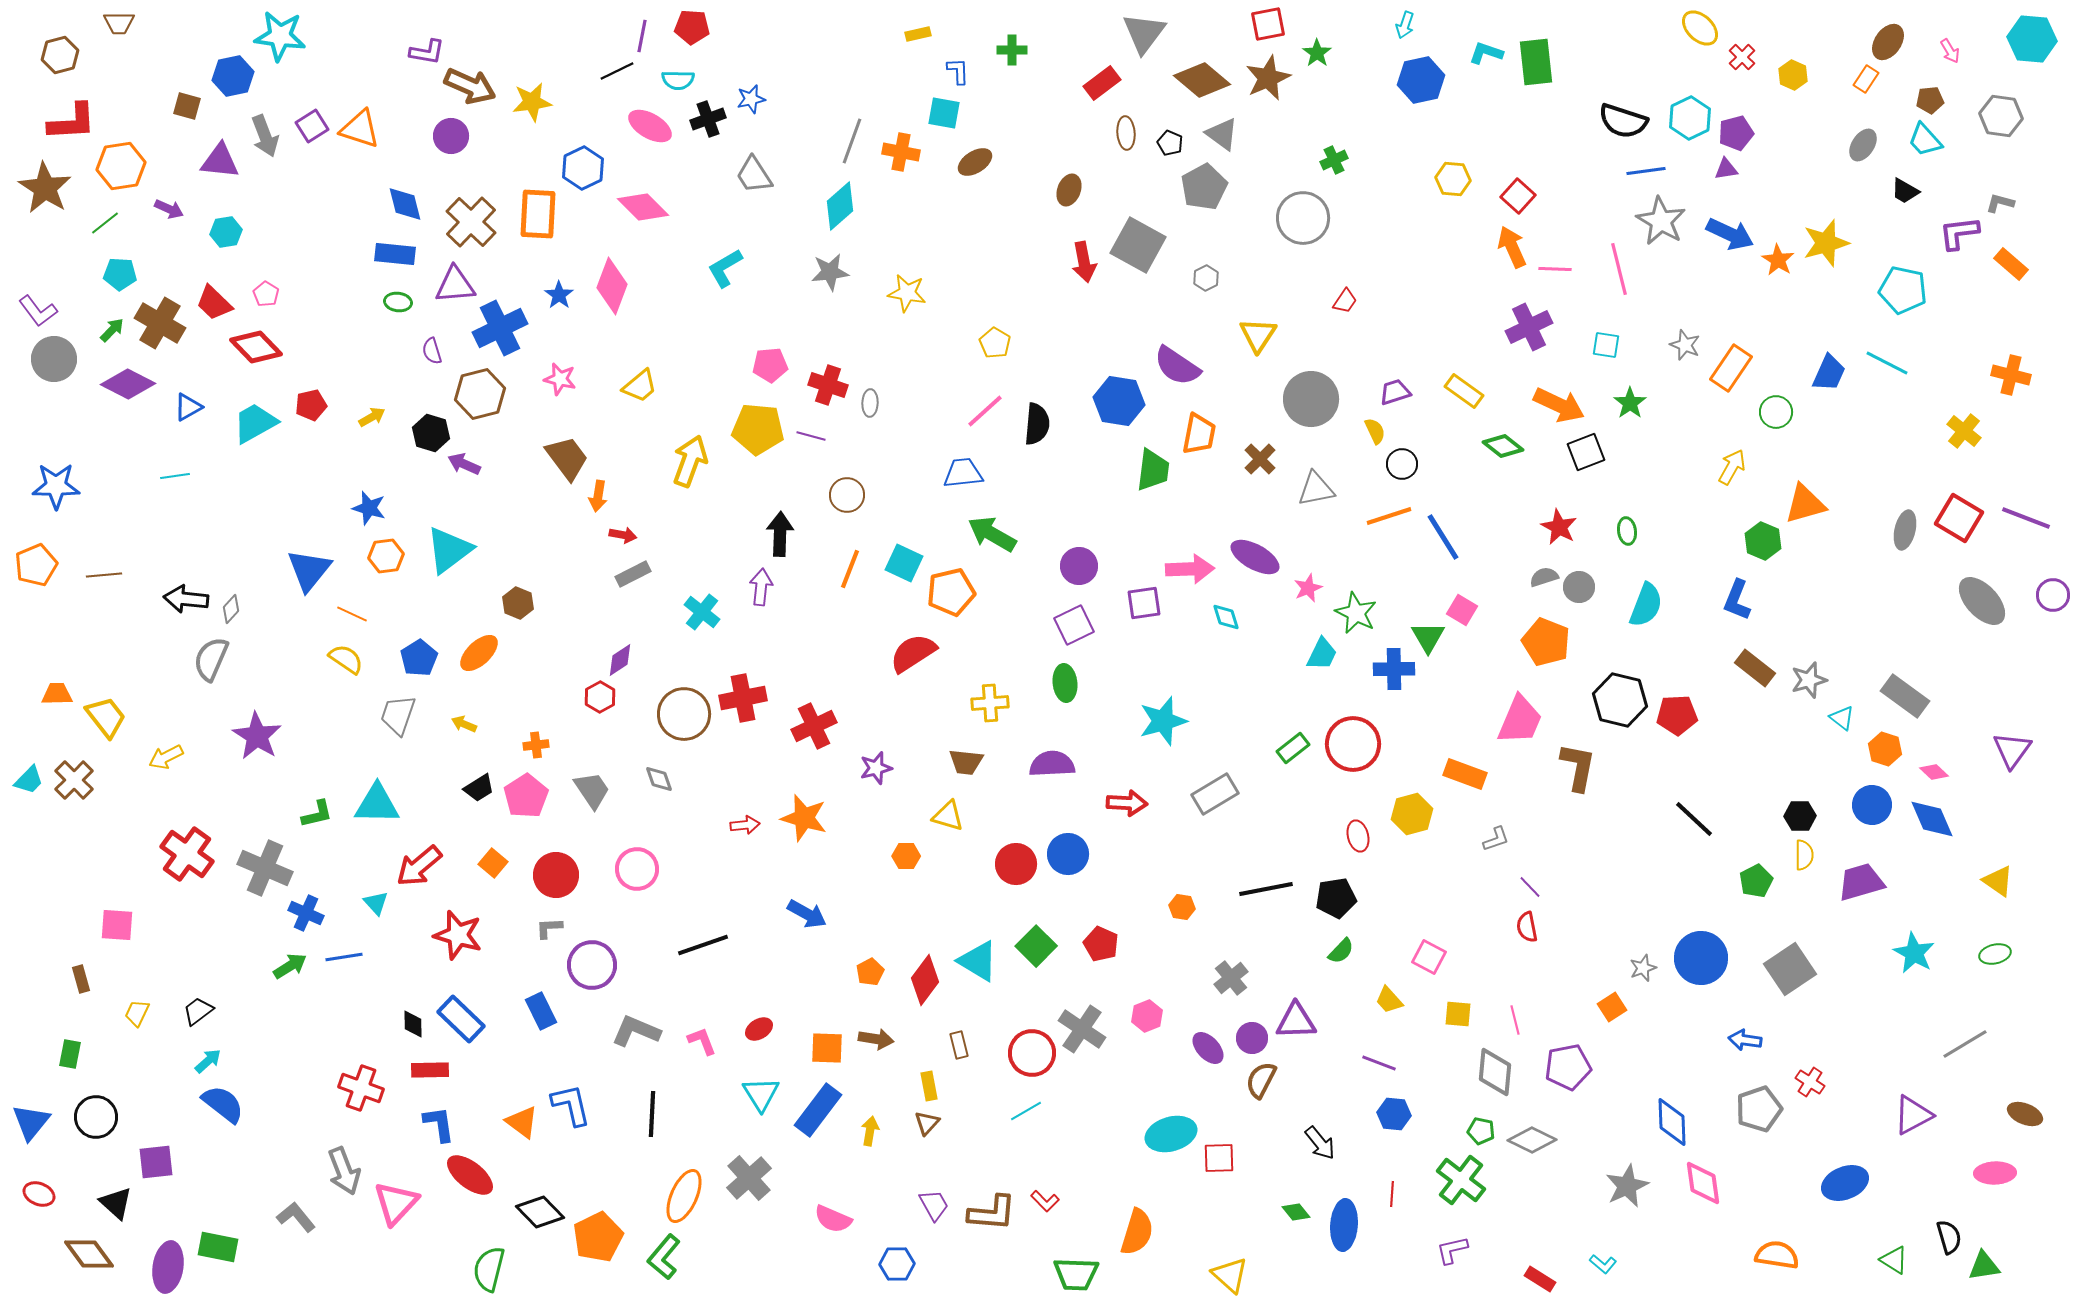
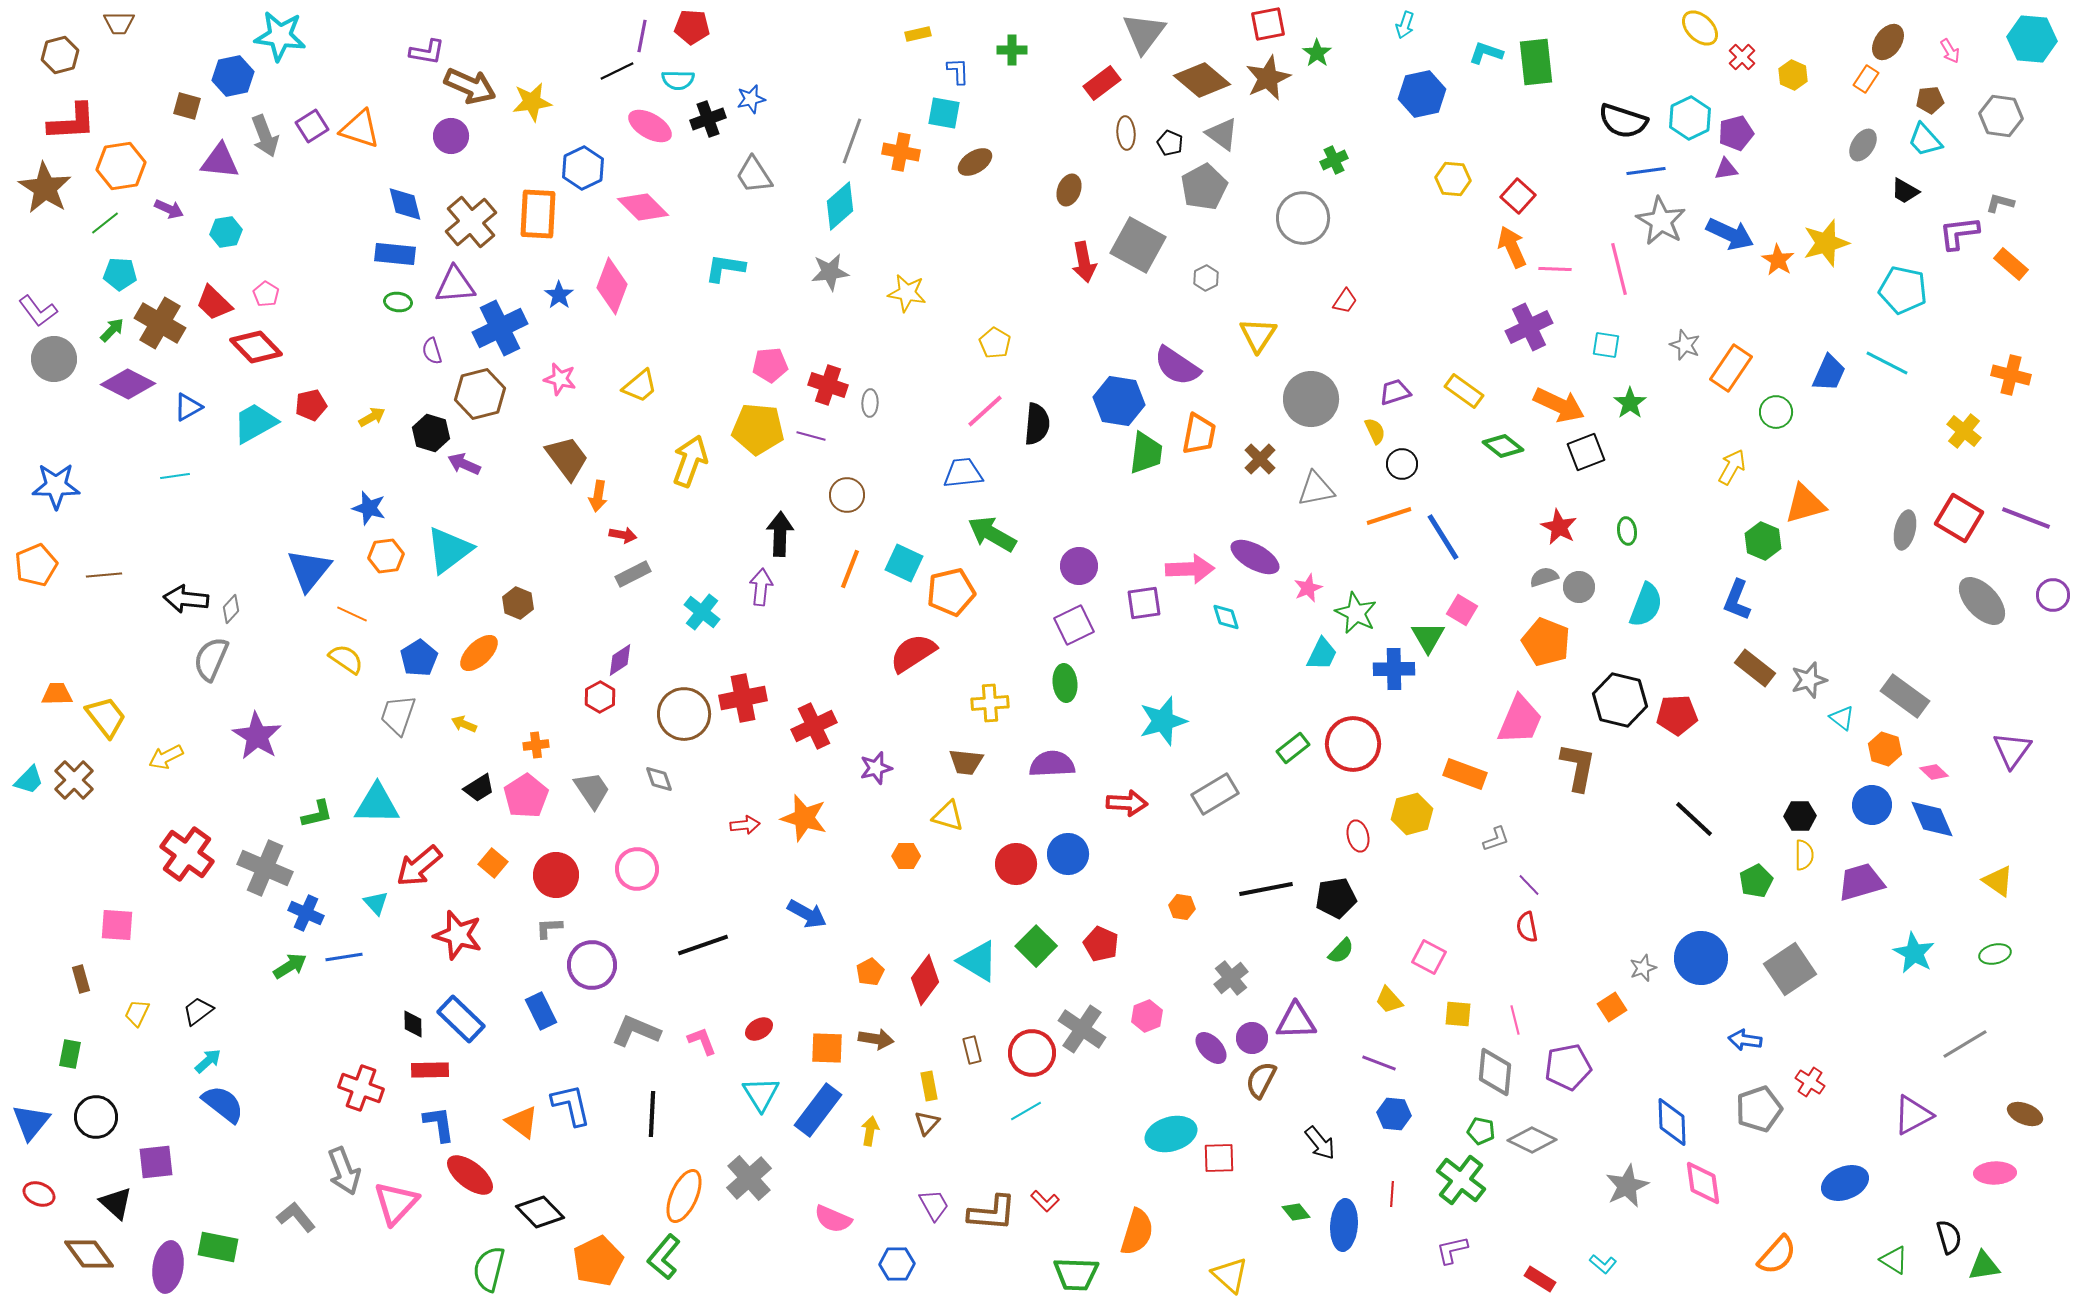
blue hexagon at (1421, 80): moved 1 px right, 14 px down
brown cross at (471, 222): rotated 6 degrees clockwise
cyan L-shape at (725, 268): rotated 39 degrees clockwise
green trapezoid at (1153, 470): moved 7 px left, 17 px up
purple line at (1530, 887): moved 1 px left, 2 px up
brown rectangle at (959, 1045): moved 13 px right, 5 px down
purple ellipse at (1208, 1048): moved 3 px right
orange pentagon at (598, 1237): moved 24 px down
orange semicircle at (1777, 1255): rotated 123 degrees clockwise
